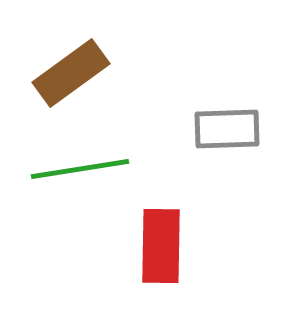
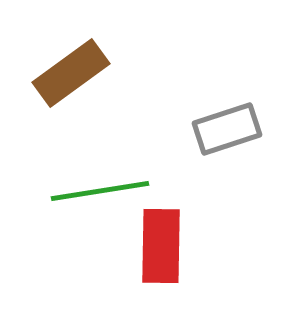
gray rectangle: rotated 16 degrees counterclockwise
green line: moved 20 px right, 22 px down
